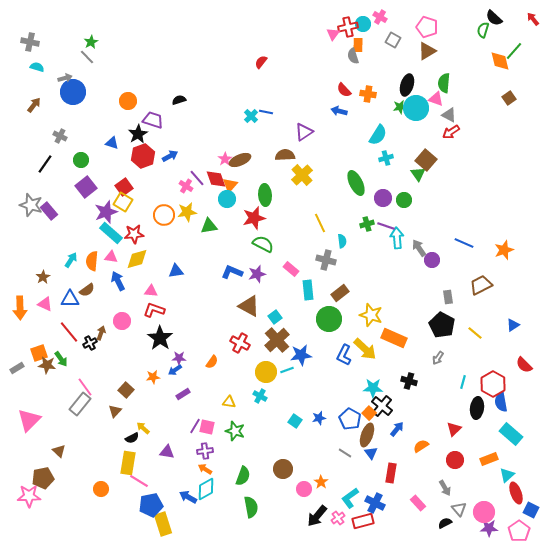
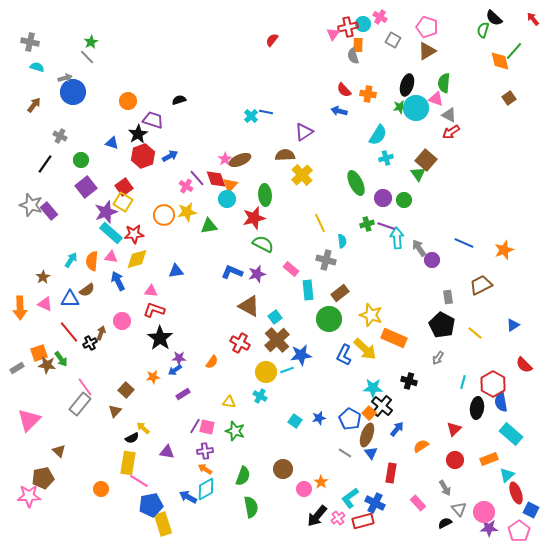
red semicircle at (261, 62): moved 11 px right, 22 px up
